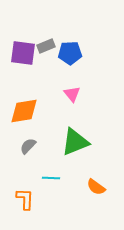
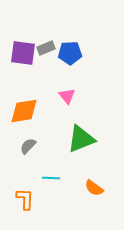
gray rectangle: moved 2 px down
pink triangle: moved 5 px left, 2 px down
green triangle: moved 6 px right, 3 px up
orange semicircle: moved 2 px left, 1 px down
